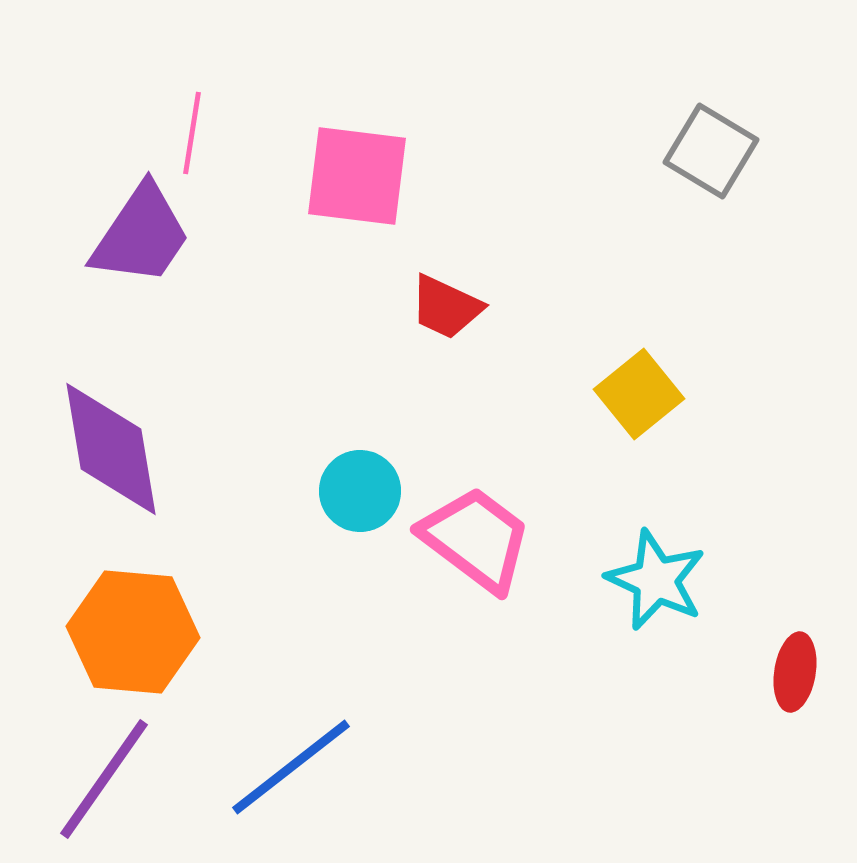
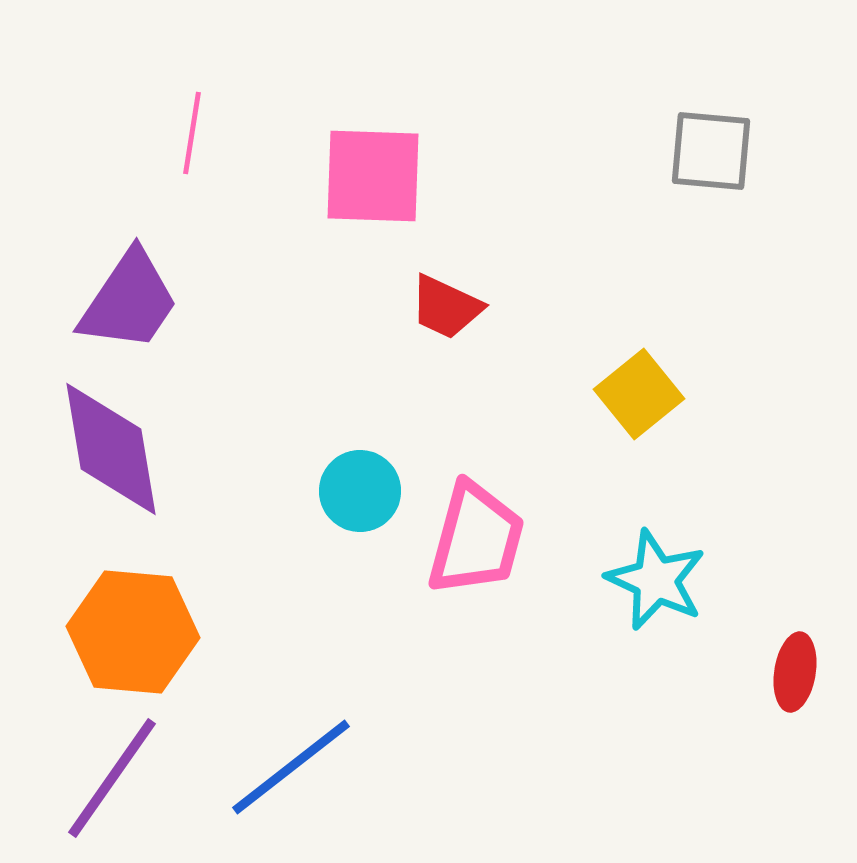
gray square: rotated 26 degrees counterclockwise
pink square: moved 16 px right; rotated 5 degrees counterclockwise
purple trapezoid: moved 12 px left, 66 px down
pink trapezoid: rotated 68 degrees clockwise
purple line: moved 8 px right, 1 px up
